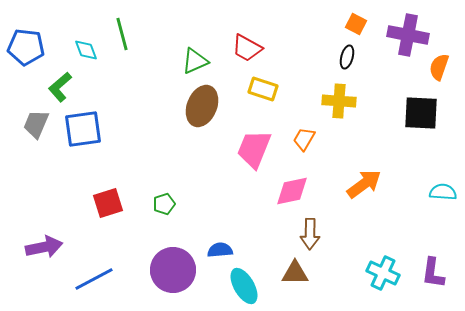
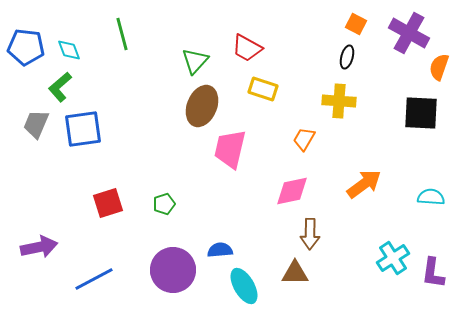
purple cross: moved 1 px right, 2 px up; rotated 18 degrees clockwise
cyan diamond: moved 17 px left
green triangle: rotated 24 degrees counterclockwise
pink trapezoid: moved 24 px left; rotated 9 degrees counterclockwise
cyan semicircle: moved 12 px left, 5 px down
purple arrow: moved 5 px left
cyan cross: moved 10 px right, 15 px up; rotated 32 degrees clockwise
